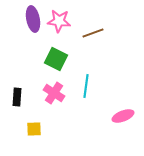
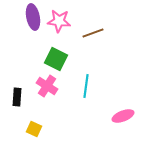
purple ellipse: moved 2 px up
pink cross: moved 7 px left, 7 px up
yellow square: rotated 28 degrees clockwise
